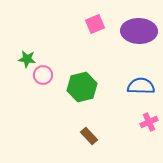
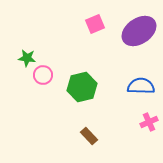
purple ellipse: rotated 36 degrees counterclockwise
green star: moved 1 px up
